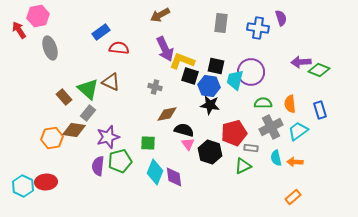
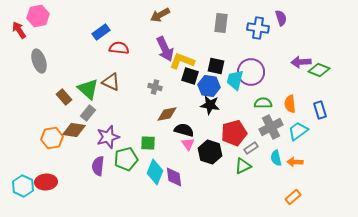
gray ellipse at (50, 48): moved 11 px left, 13 px down
gray rectangle at (251, 148): rotated 40 degrees counterclockwise
green pentagon at (120, 161): moved 6 px right, 2 px up
